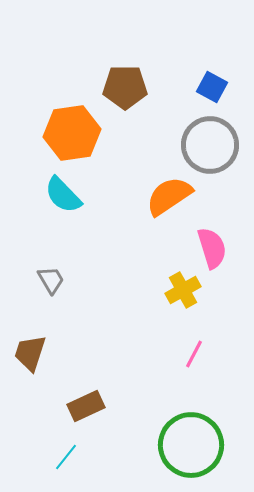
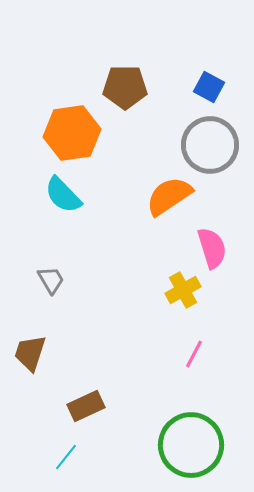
blue square: moved 3 px left
